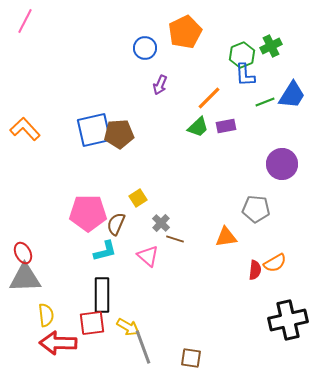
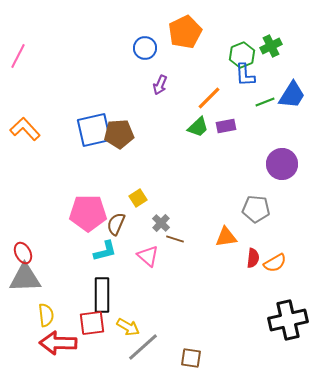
pink line: moved 7 px left, 35 px down
red semicircle: moved 2 px left, 12 px up
gray line: rotated 68 degrees clockwise
